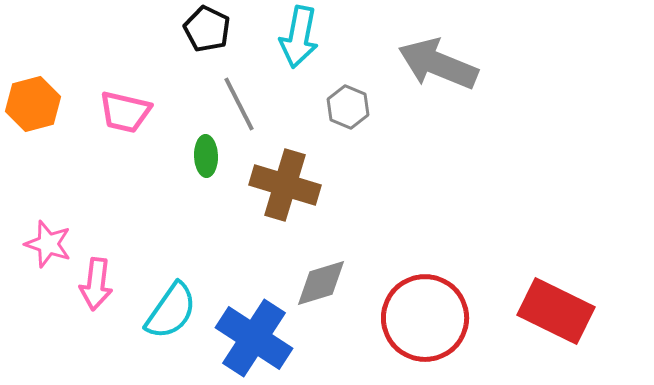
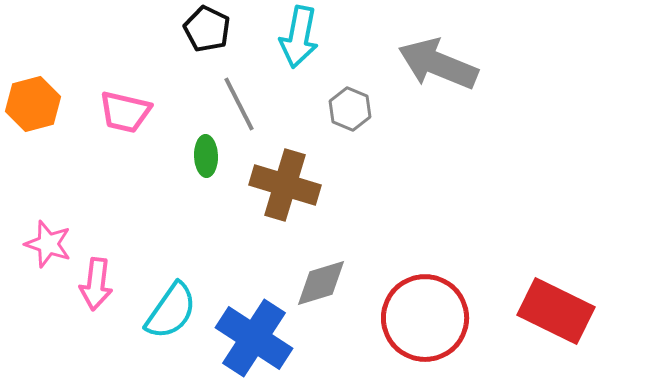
gray hexagon: moved 2 px right, 2 px down
